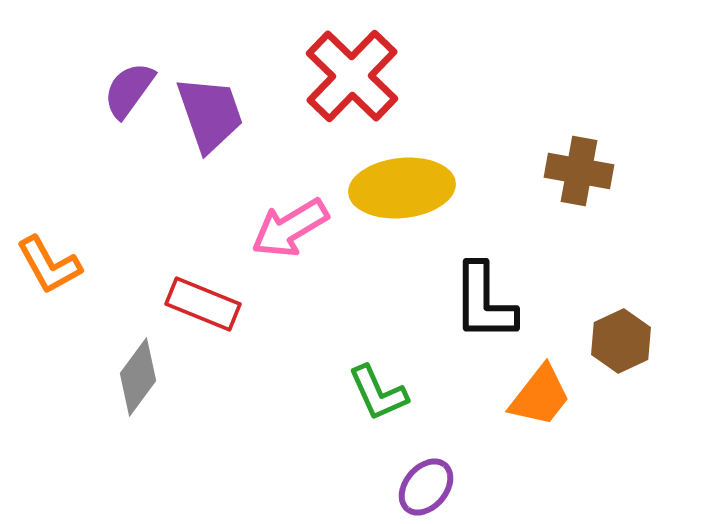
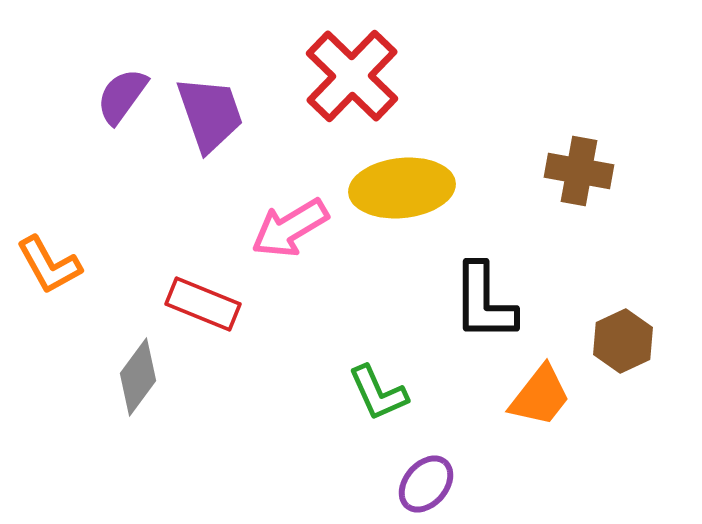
purple semicircle: moved 7 px left, 6 px down
brown hexagon: moved 2 px right
purple ellipse: moved 3 px up
